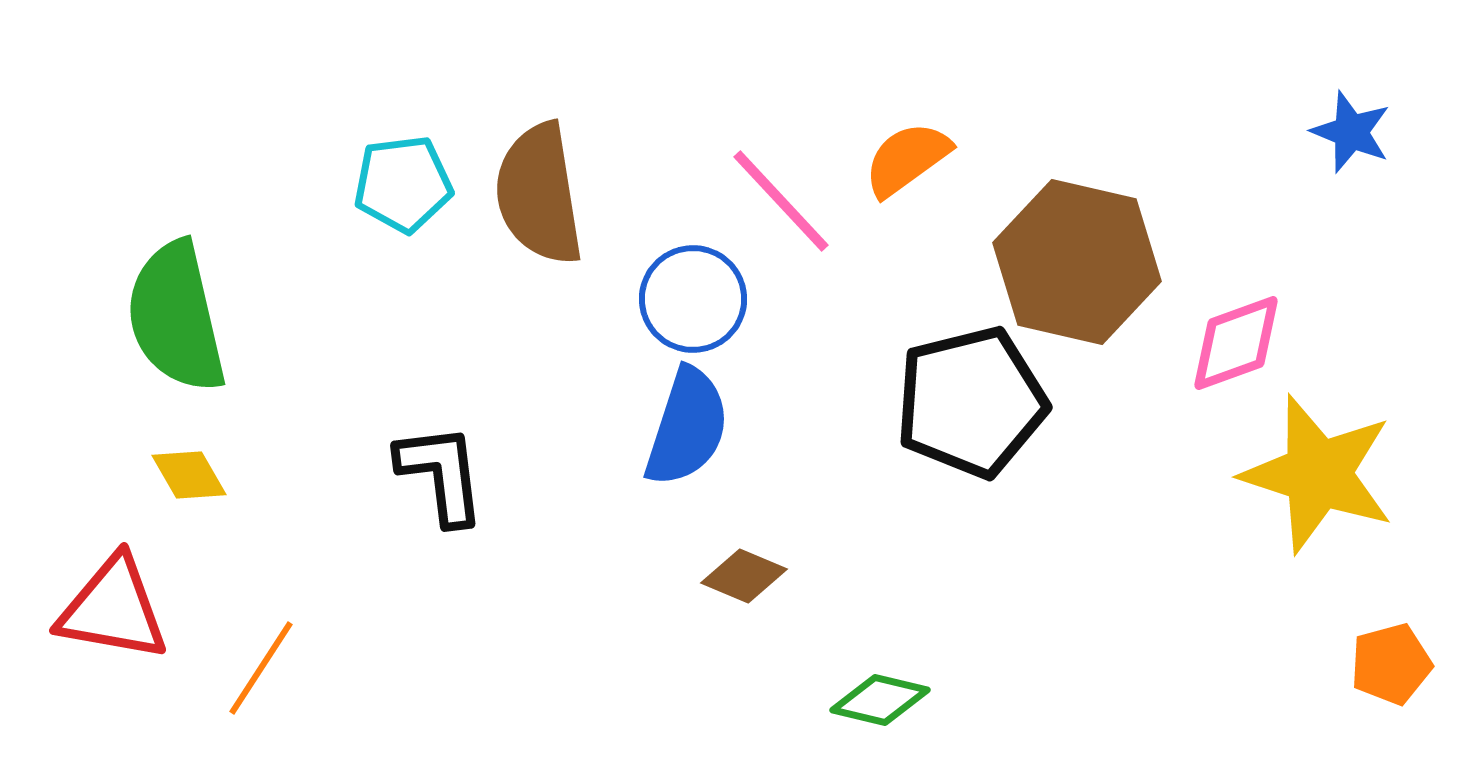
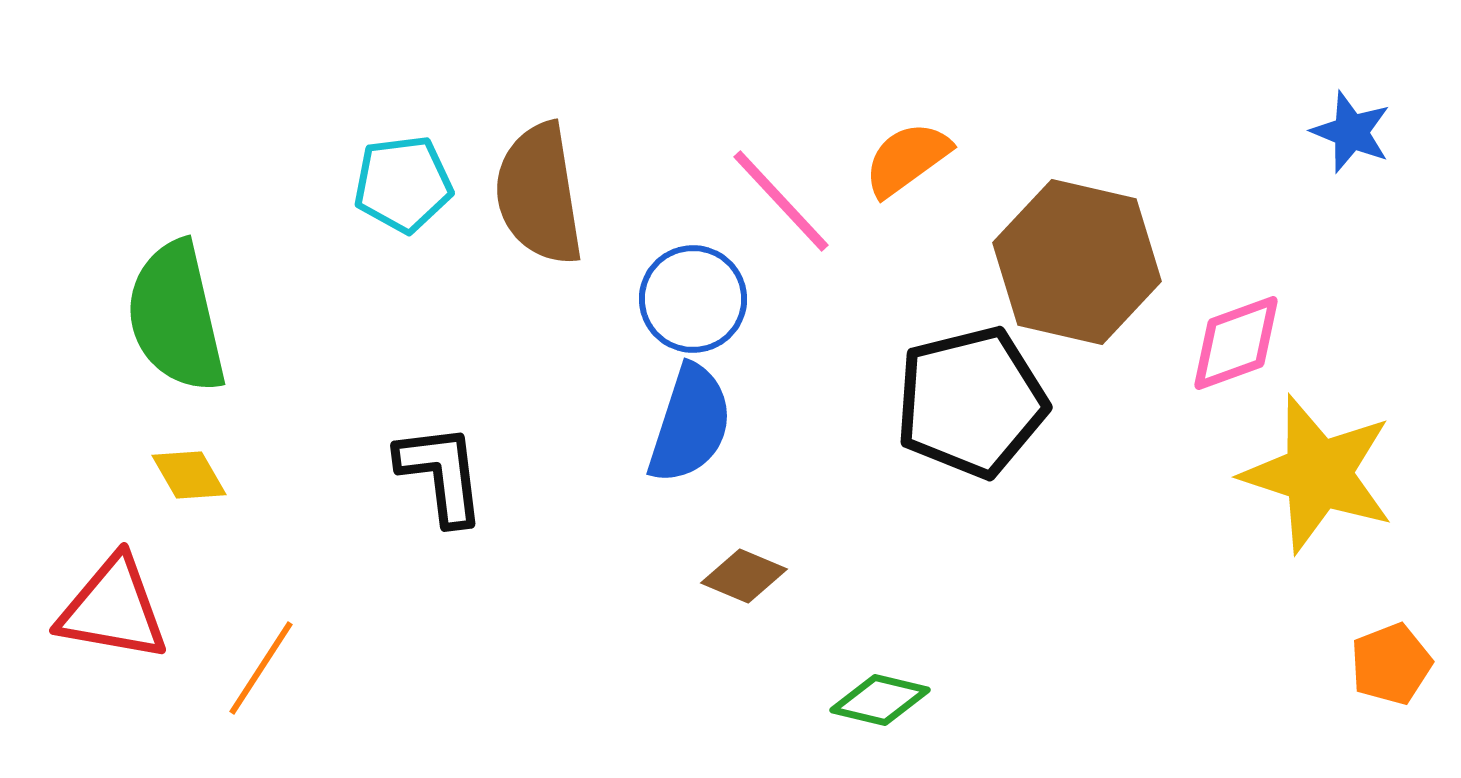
blue semicircle: moved 3 px right, 3 px up
orange pentagon: rotated 6 degrees counterclockwise
